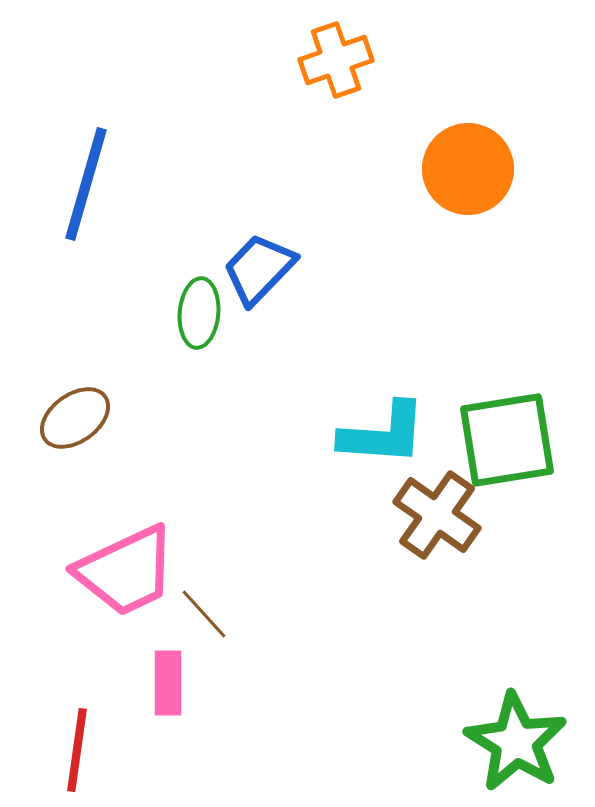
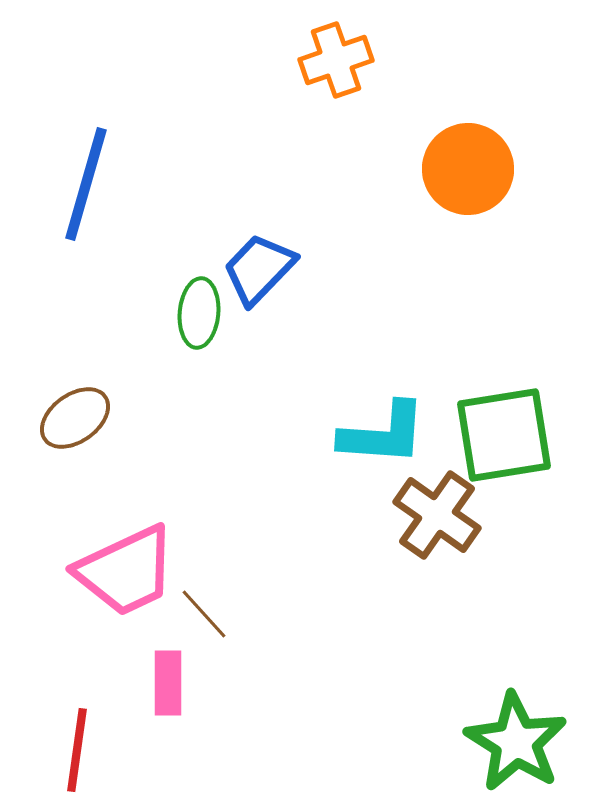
green square: moved 3 px left, 5 px up
